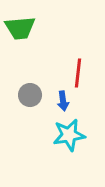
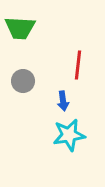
green trapezoid: rotated 8 degrees clockwise
red line: moved 8 px up
gray circle: moved 7 px left, 14 px up
